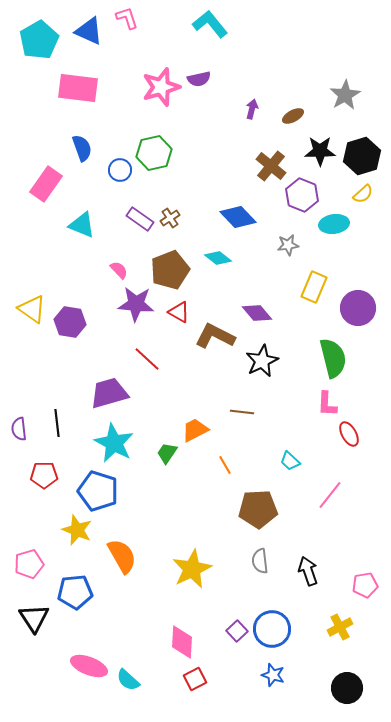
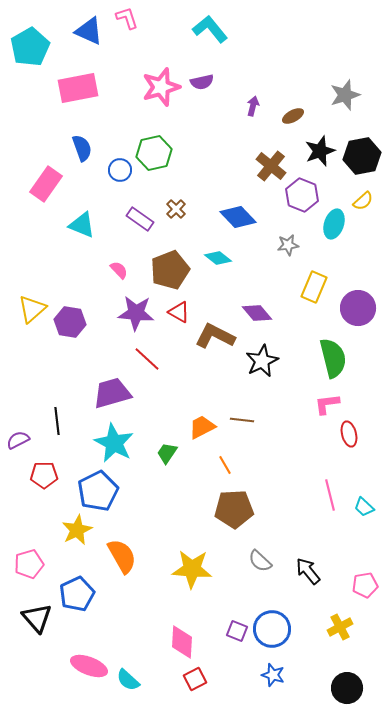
cyan L-shape at (210, 24): moved 5 px down
cyan pentagon at (39, 40): moved 9 px left, 7 px down
purple semicircle at (199, 79): moved 3 px right, 3 px down
pink rectangle at (78, 88): rotated 18 degrees counterclockwise
gray star at (345, 95): rotated 12 degrees clockwise
purple arrow at (252, 109): moved 1 px right, 3 px up
black star at (320, 151): rotated 20 degrees counterclockwise
black hexagon at (362, 156): rotated 6 degrees clockwise
yellow semicircle at (363, 194): moved 7 px down
brown cross at (170, 218): moved 6 px right, 9 px up; rotated 12 degrees counterclockwise
cyan ellipse at (334, 224): rotated 64 degrees counterclockwise
purple star at (136, 304): moved 9 px down
yellow triangle at (32, 309): rotated 44 degrees clockwise
purple trapezoid at (109, 393): moved 3 px right
pink L-shape at (327, 404): rotated 80 degrees clockwise
brown line at (242, 412): moved 8 px down
black line at (57, 423): moved 2 px up
purple semicircle at (19, 429): moved 1 px left, 11 px down; rotated 70 degrees clockwise
orange trapezoid at (195, 430): moved 7 px right, 3 px up
red ellipse at (349, 434): rotated 15 degrees clockwise
cyan trapezoid at (290, 461): moved 74 px right, 46 px down
blue pentagon at (98, 491): rotated 27 degrees clockwise
pink line at (330, 495): rotated 52 degrees counterclockwise
brown pentagon at (258, 509): moved 24 px left
yellow star at (77, 530): rotated 24 degrees clockwise
gray semicircle at (260, 561): rotated 40 degrees counterclockwise
yellow star at (192, 569): rotated 30 degrees clockwise
black arrow at (308, 571): rotated 20 degrees counterclockwise
blue pentagon at (75, 592): moved 2 px right, 2 px down; rotated 20 degrees counterclockwise
black triangle at (34, 618): moved 3 px right; rotated 8 degrees counterclockwise
purple square at (237, 631): rotated 25 degrees counterclockwise
